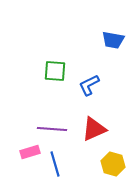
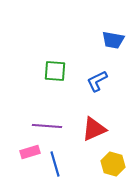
blue L-shape: moved 8 px right, 4 px up
purple line: moved 5 px left, 3 px up
